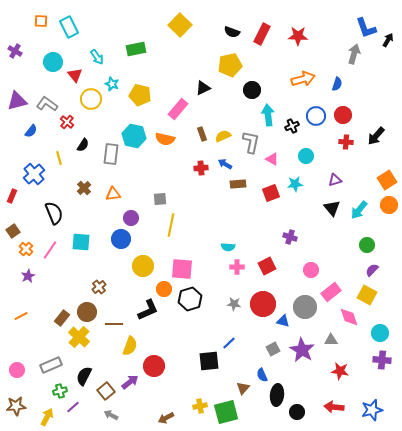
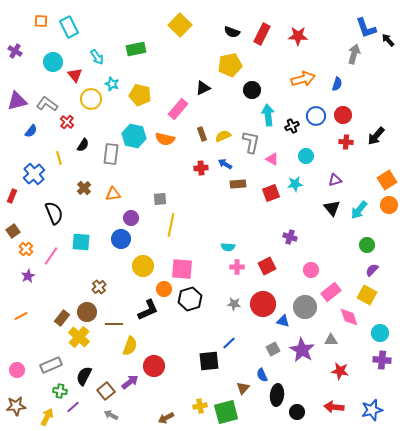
black arrow at (388, 40): rotated 72 degrees counterclockwise
pink line at (50, 250): moved 1 px right, 6 px down
green cross at (60, 391): rotated 24 degrees clockwise
